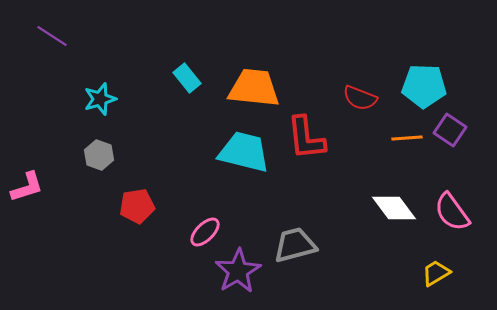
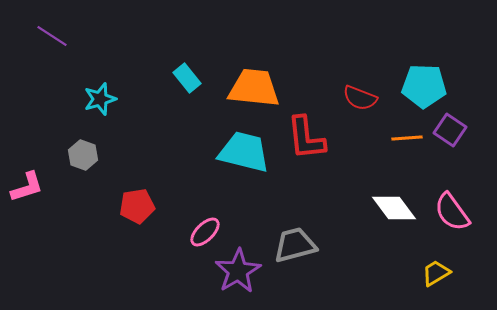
gray hexagon: moved 16 px left
